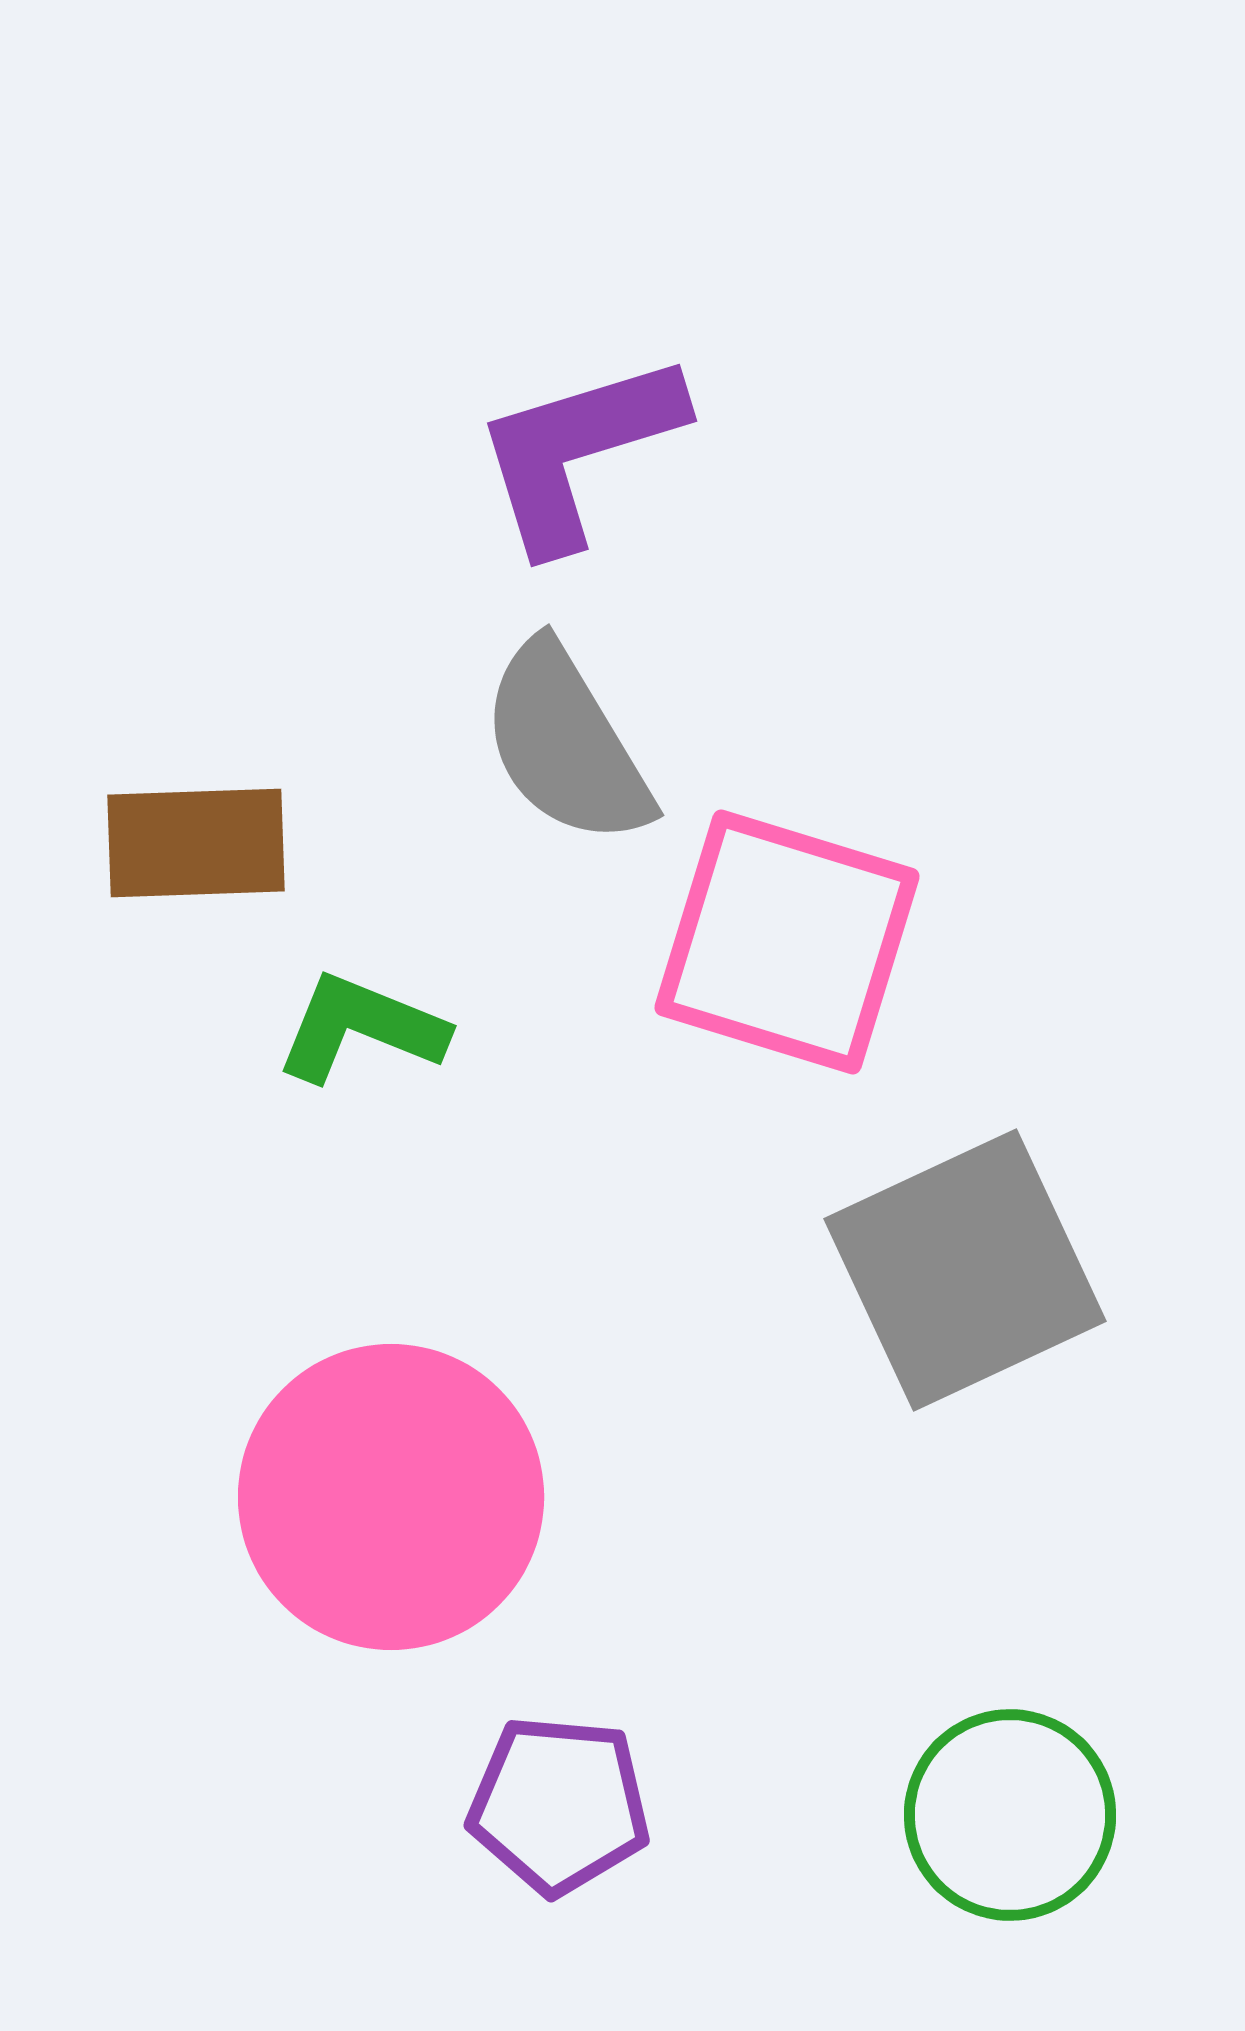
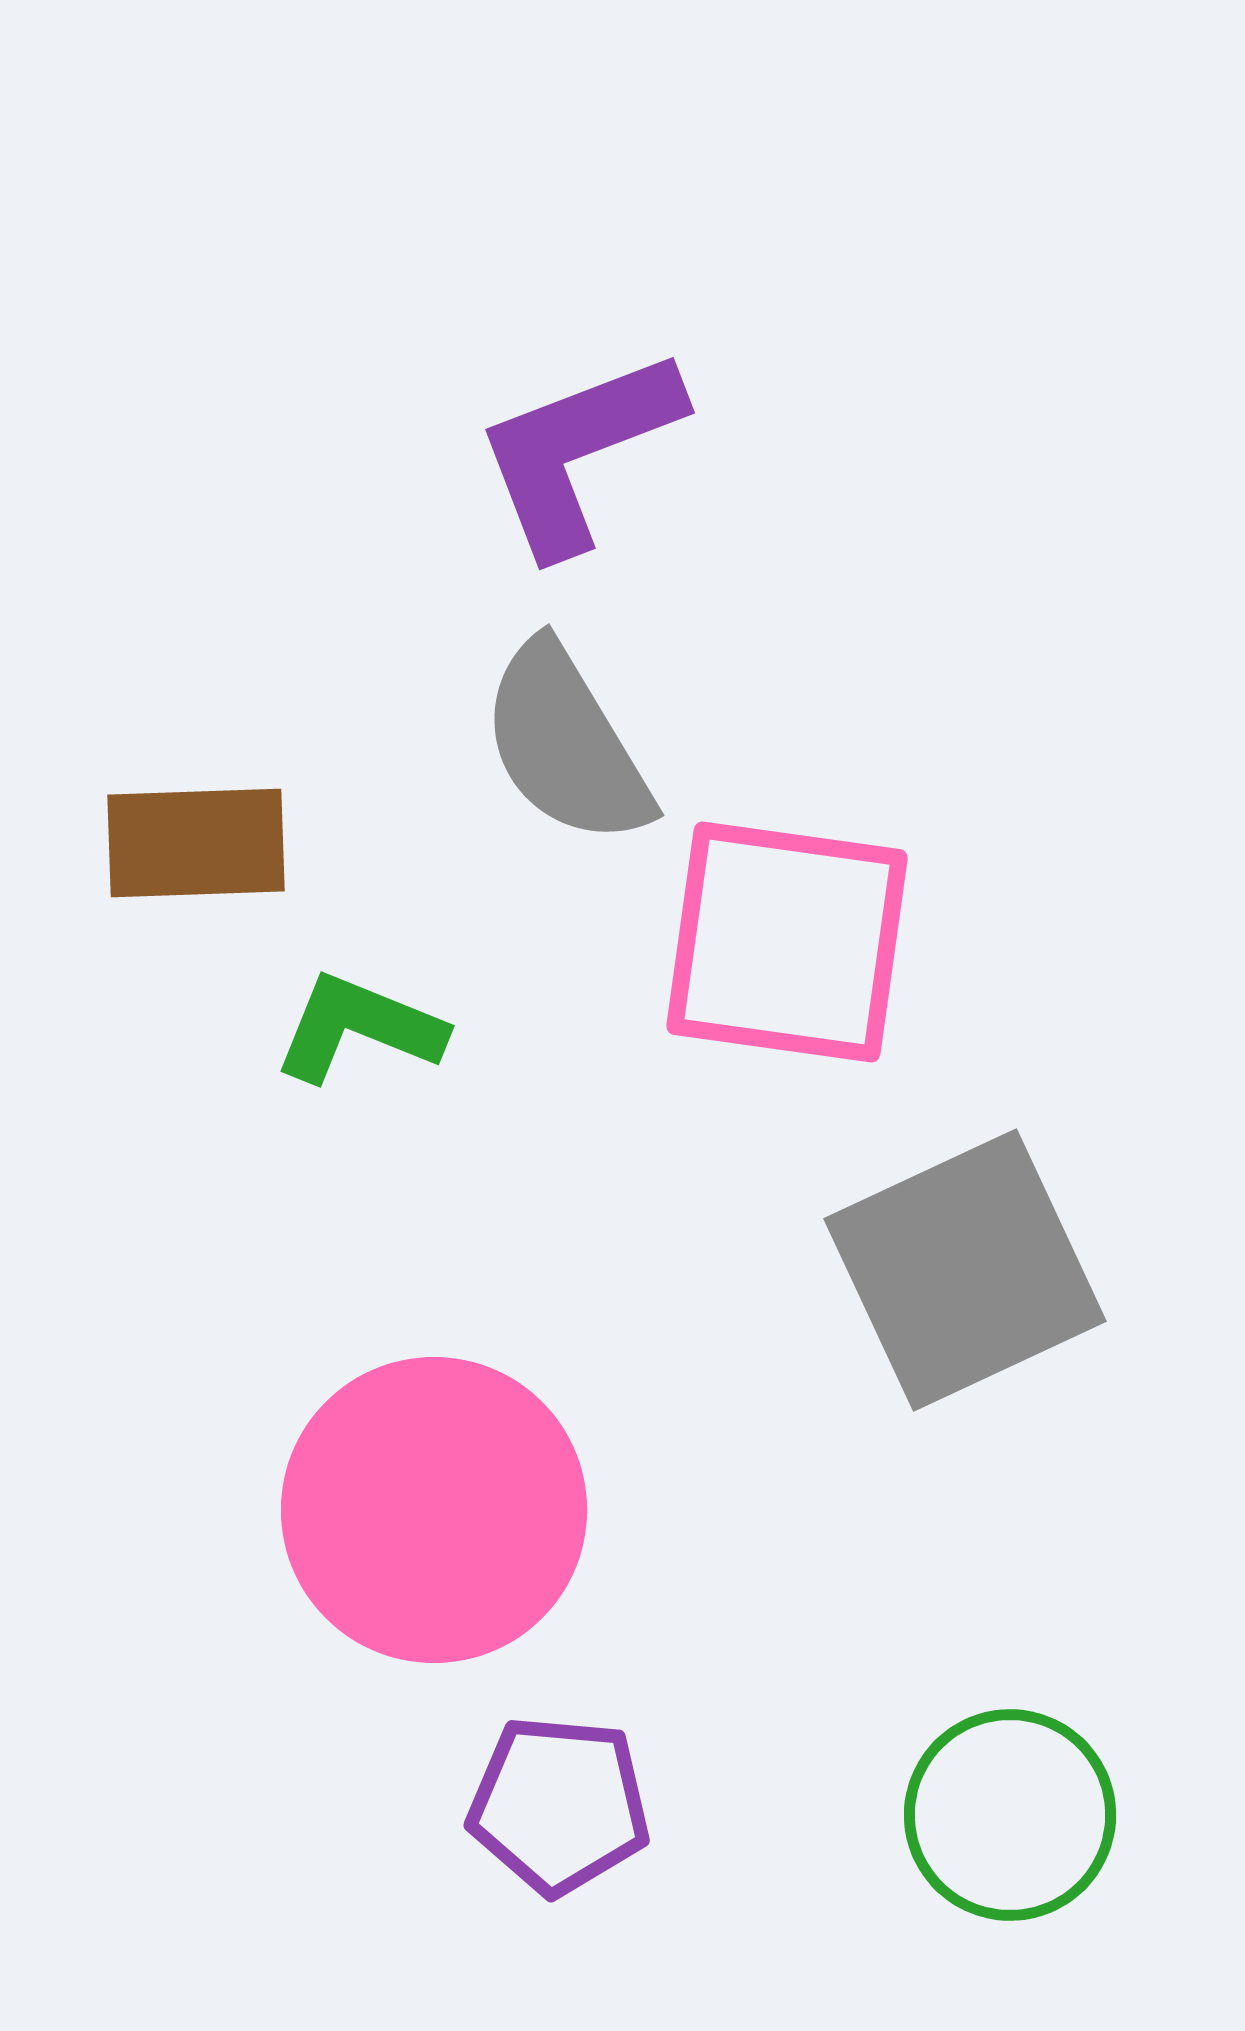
purple L-shape: rotated 4 degrees counterclockwise
pink square: rotated 9 degrees counterclockwise
green L-shape: moved 2 px left
pink circle: moved 43 px right, 13 px down
